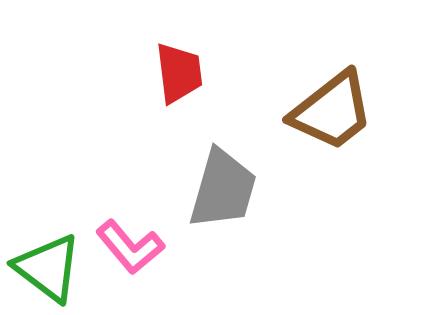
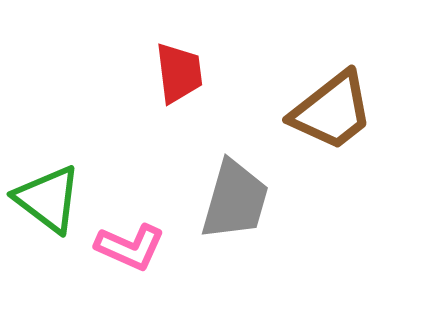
gray trapezoid: moved 12 px right, 11 px down
pink L-shape: rotated 26 degrees counterclockwise
green triangle: moved 69 px up
